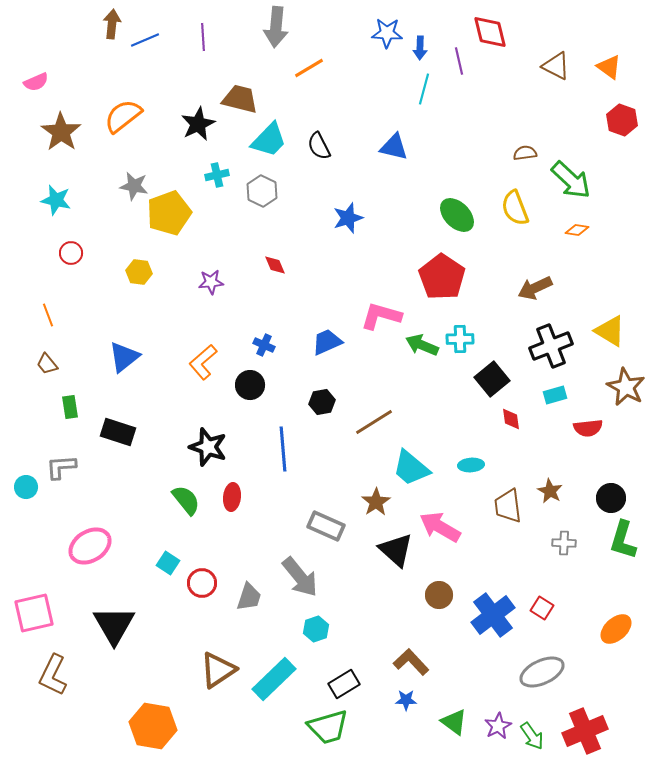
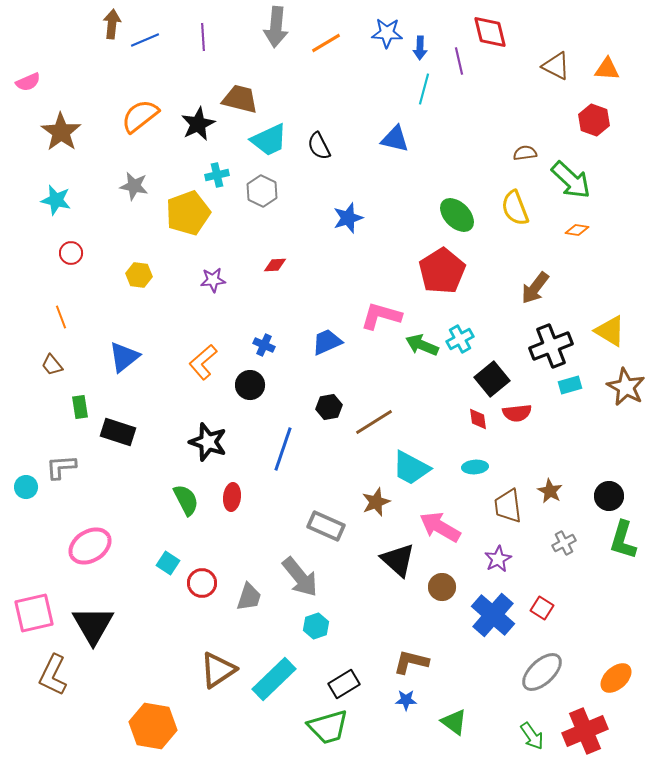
orange triangle at (609, 67): moved 2 px left, 2 px down; rotated 32 degrees counterclockwise
orange line at (309, 68): moved 17 px right, 25 px up
pink semicircle at (36, 82): moved 8 px left
orange semicircle at (123, 116): moved 17 px right
red hexagon at (622, 120): moved 28 px left
cyan trapezoid at (269, 140): rotated 21 degrees clockwise
blue triangle at (394, 147): moved 1 px right, 8 px up
yellow pentagon at (169, 213): moved 19 px right
red diamond at (275, 265): rotated 70 degrees counterclockwise
yellow hexagon at (139, 272): moved 3 px down
red pentagon at (442, 277): moved 6 px up; rotated 6 degrees clockwise
purple star at (211, 282): moved 2 px right, 2 px up
brown arrow at (535, 288): rotated 28 degrees counterclockwise
orange line at (48, 315): moved 13 px right, 2 px down
cyan cross at (460, 339): rotated 28 degrees counterclockwise
brown trapezoid at (47, 364): moved 5 px right, 1 px down
cyan rectangle at (555, 395): moved 15 px right, 10 px up
black hexagon at (322, 402): moved 7 px right, 5 px down
green rectangle at (70, 407): moved 10 px right
red diamond at (511, 419): moved 33 px left
red semicircle at (588, 428): moved 71 px left, 15 px up
black star at (208, 447): moved 5 px up
blue line at (283, 449): rotated 24 degrees clockwise
cyan ellipse at (471, 465): moved 4 px right, 2 px down
cyan trapezoid at (411, 468): rotated 12 degrees counterclockwise
black circle at (611, 498): moved 2 px left, 2 px up
green semicircle at (186, 500): rotated 12 degrees clockwise
brown star at (376, 502): rotated 12 degrees clockwise
gray cross at (564, 543): rotated 30 degrees counterclockwise
black triangle at (396, 550): moved 2 px right, 10 px down
brown circle at (439, 595): moved 3 px right, 8 px up
blue cross at (493, 615): rotated 12 degrees counterclockwise
black triangle at (114, 625): moved 21 px left
cyan hexagon at (316, 629): moved 3 px up
orange ellipse at (616, 629): moved 49 px down
brown L-shape at (411, 662): rotated 33 degrees counterclockwise
gray ellipse at (542, 672): rotated 18 degrees counterclockwise
purple star at (498, 726): moved 167 px up
